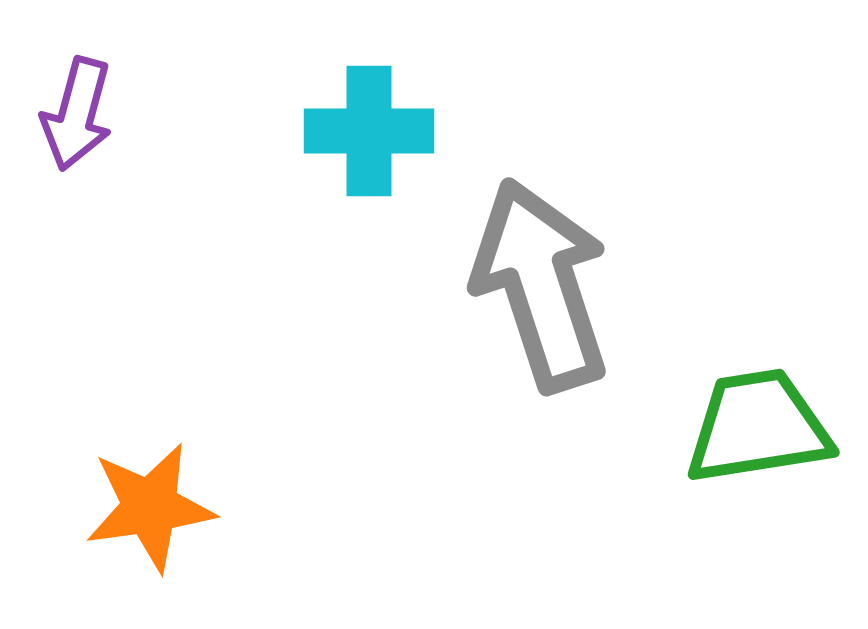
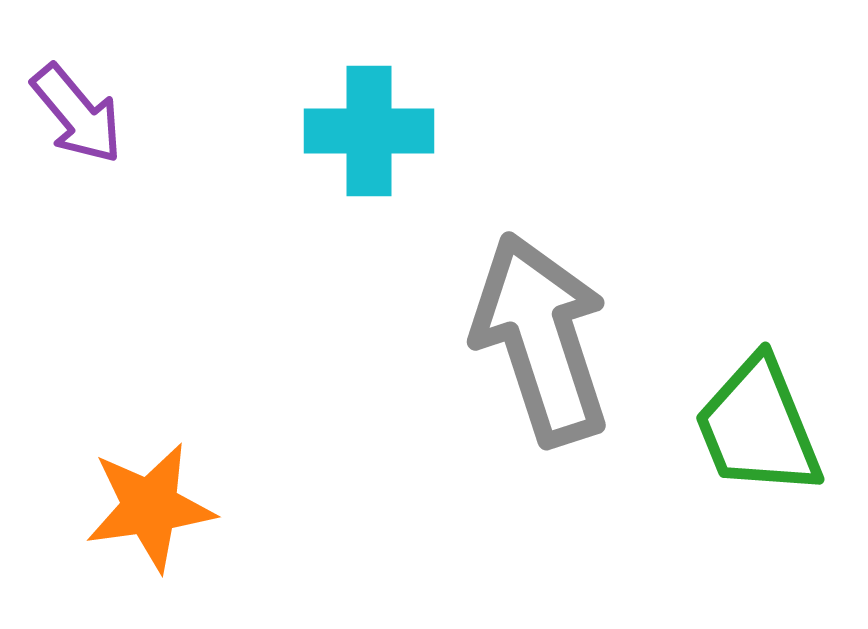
purple arrow: rotated 55 degrees counterclockwise
gray arrow: moved 54 px down
green trapezoid: rotated 103 degrees counterclockwise
